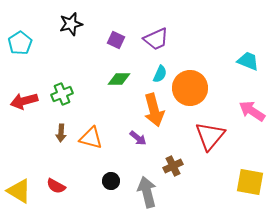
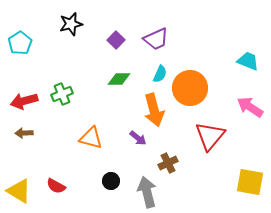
purple square: rotated 18 degrees clockwise
pink arrow: moved 2 px left, 4 px up
brown arrow: moved 37 px left; rotated 84 degrees clockwise
brown cross: moved 5 px left, 3 px up
